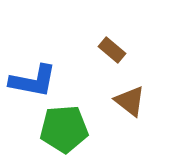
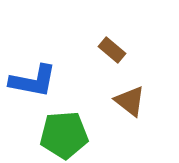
green pentagon: moved 6 px down
